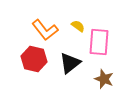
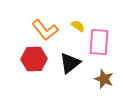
red hexagon: rotated 15 degrees counterclockwise
